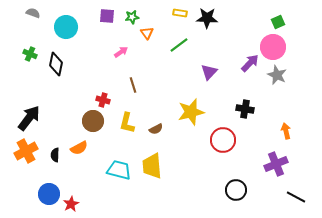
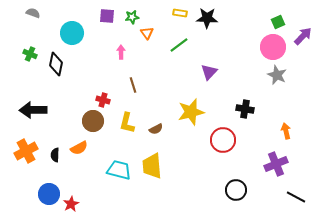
cyan circle: moved 6 px right, 6 px down
pink arrow: rotated 56 degrees counterclockwise
purple arrow: moved 53 px right, 27 px up
black arrow: moved 4 px right, 8 px up; rotated 128 degrees counterclockwise
